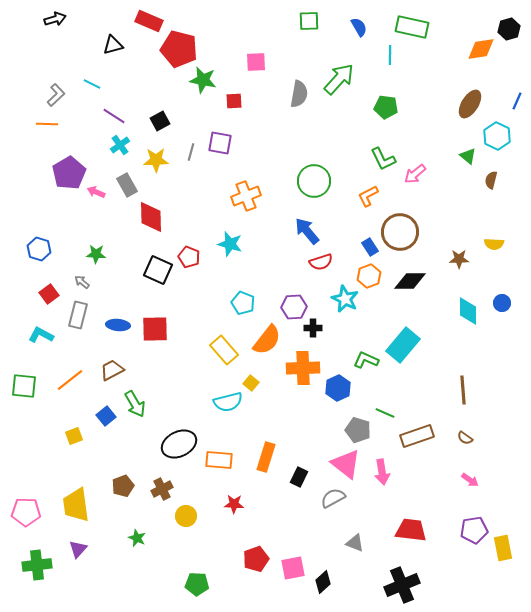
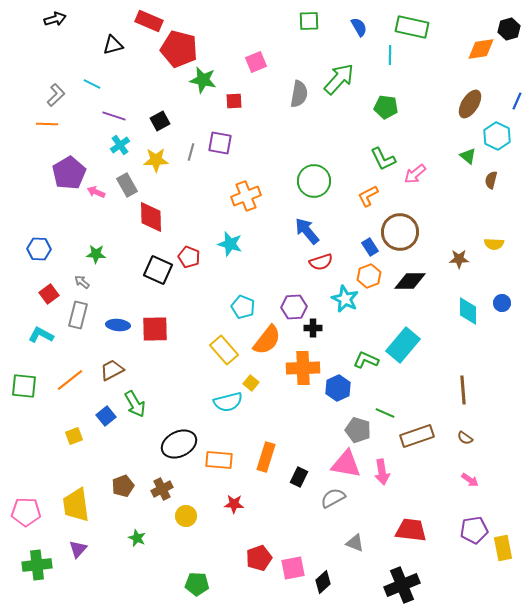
pink square at (256, 62): rotated 20 degrees counterclockwise
purple line at (114, 116): rotated 15 degrees counterclockwise
blue hexagon at (39, 249): rotated 15 degrees counterclockwise
cyan pentagon at (243, 303): moved 4 px down
pink triangle at (346, 464): rotated 28 degrees counterclockwise
red pentagon at (256, 559): moved 3 px right, 1 px up
